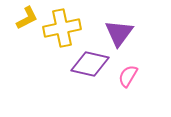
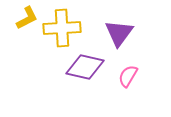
yellow cross: rotated 9 degrees clockwise
purple diamond: moved 5 px left, 3 px down
